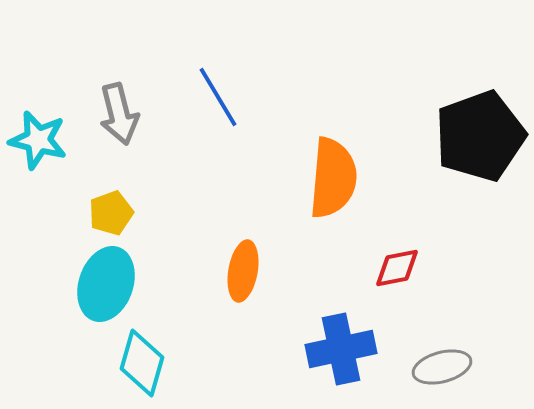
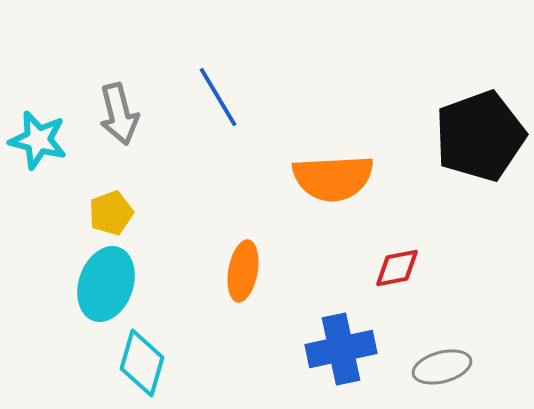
orange semicircle: rotated 82 degrees clockwise
